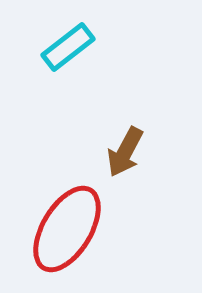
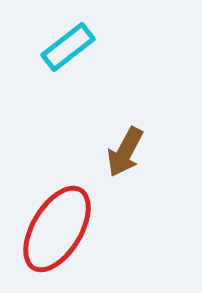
red ellipse: moved 10 px left
